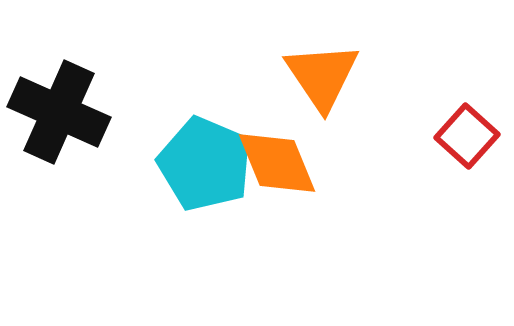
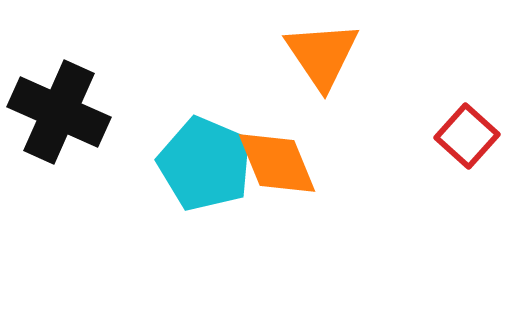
orange triangle: moved 21 px up
